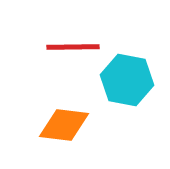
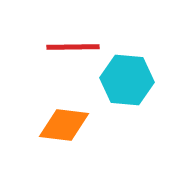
cyan hexagon: rotated 6 degrees counterclockwise
